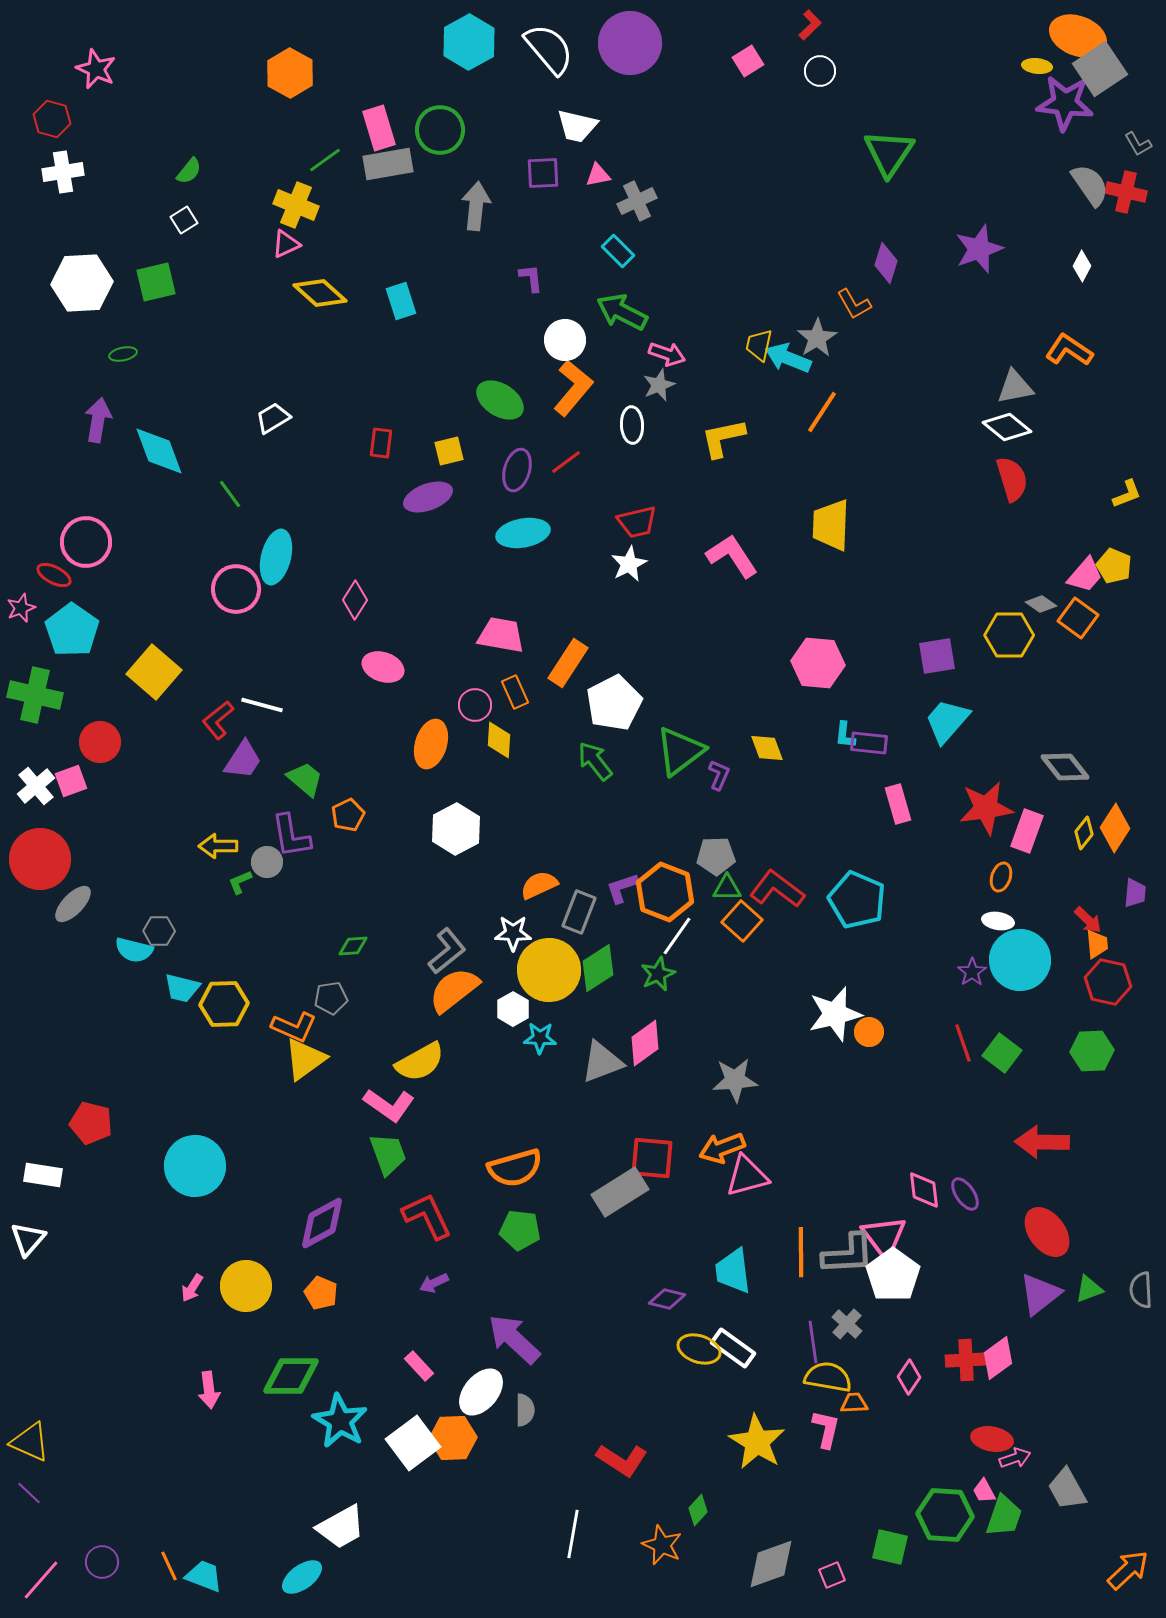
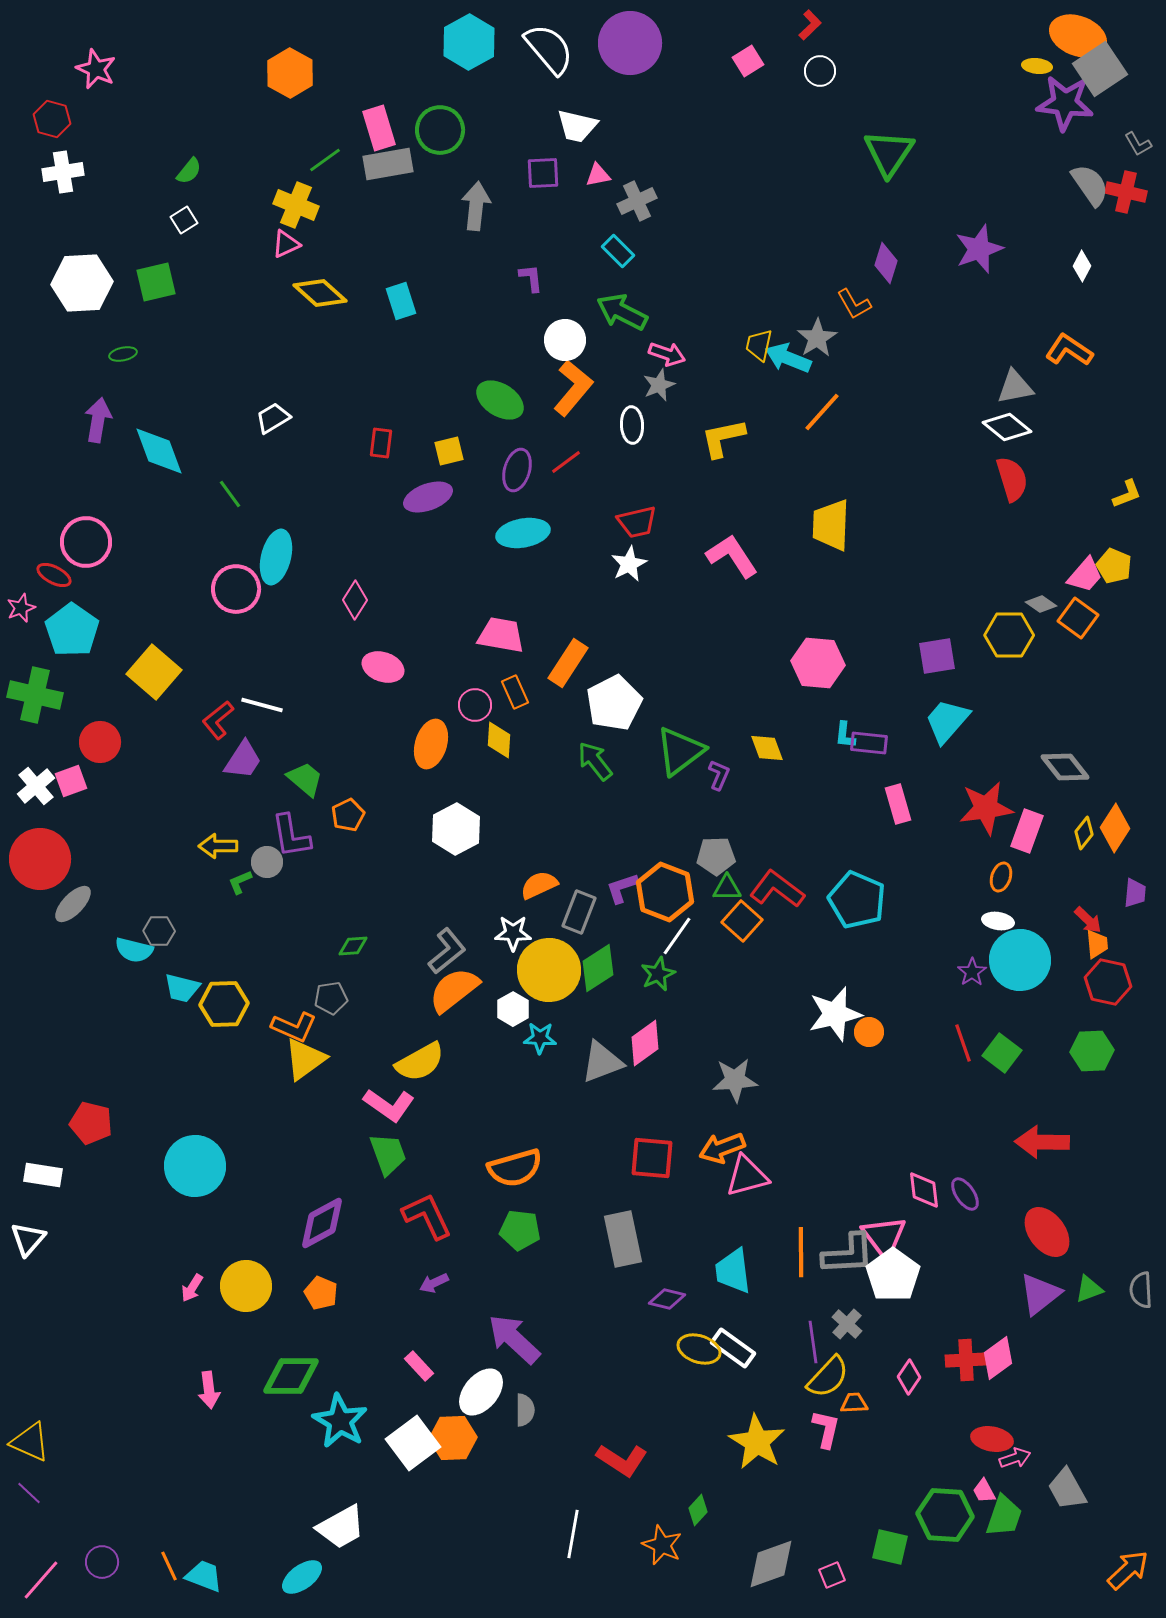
orange line at (822, 412): rotated 9 degrees clockwise
gray rectangle at (620, 1192): moved 3 px right, 47 px down; rotated 70 degrees counterclockwise
yellow semicircle at (828, 1377): rotated 123 degrees clockwise
